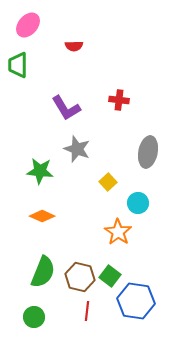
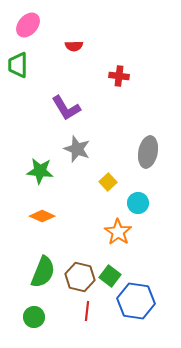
red cross: moved 24 px up
